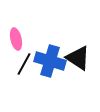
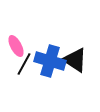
pink ellipse: moved 7 px down; rotated 15 degrees counterclockwise
black triangle: moved 3 px left, 2 px down
